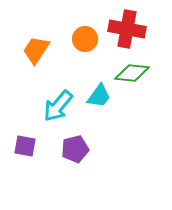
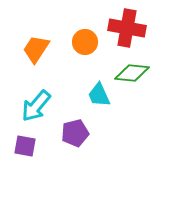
red cross: moved 1 px up
orange circle: moved 3 px down
orange trapezoid: moved 1 px up
cyan trapezoid: moved 1 px up; rotated 120 degrees clockwise
cyan arrow: moved 22 px left
purple pentagon: moved 16 px up
